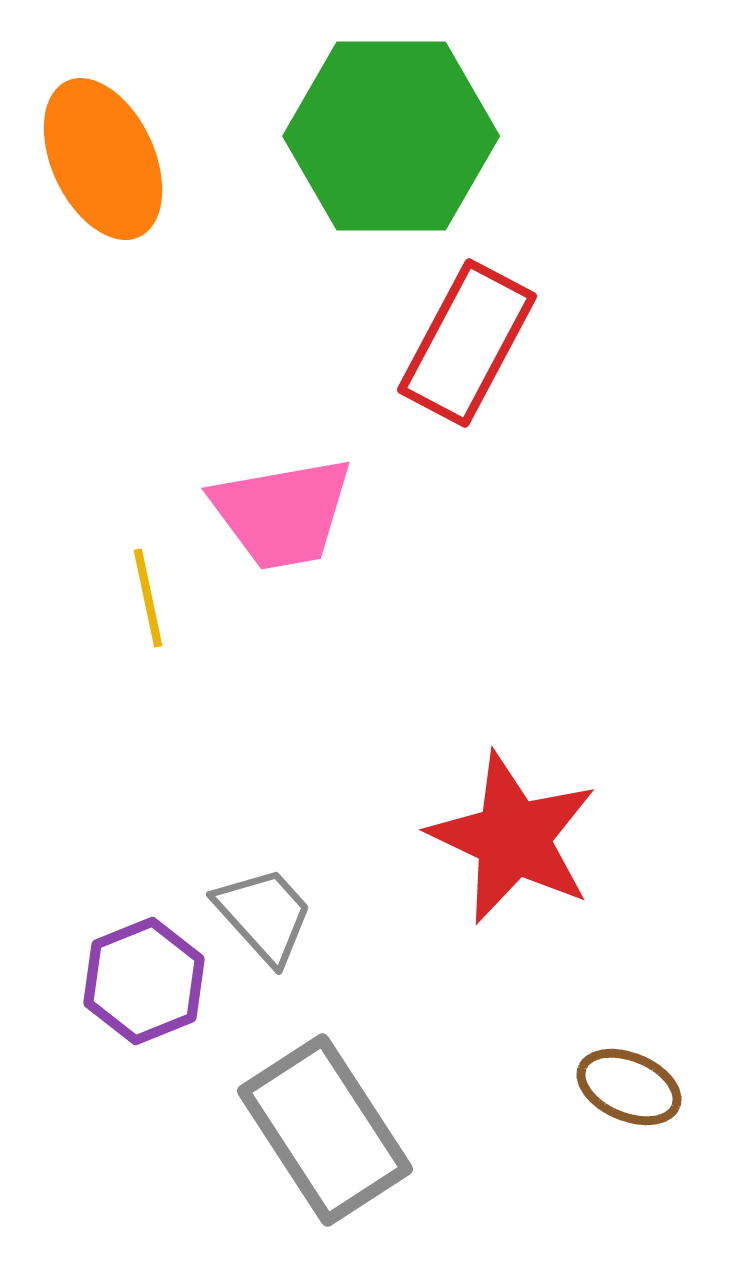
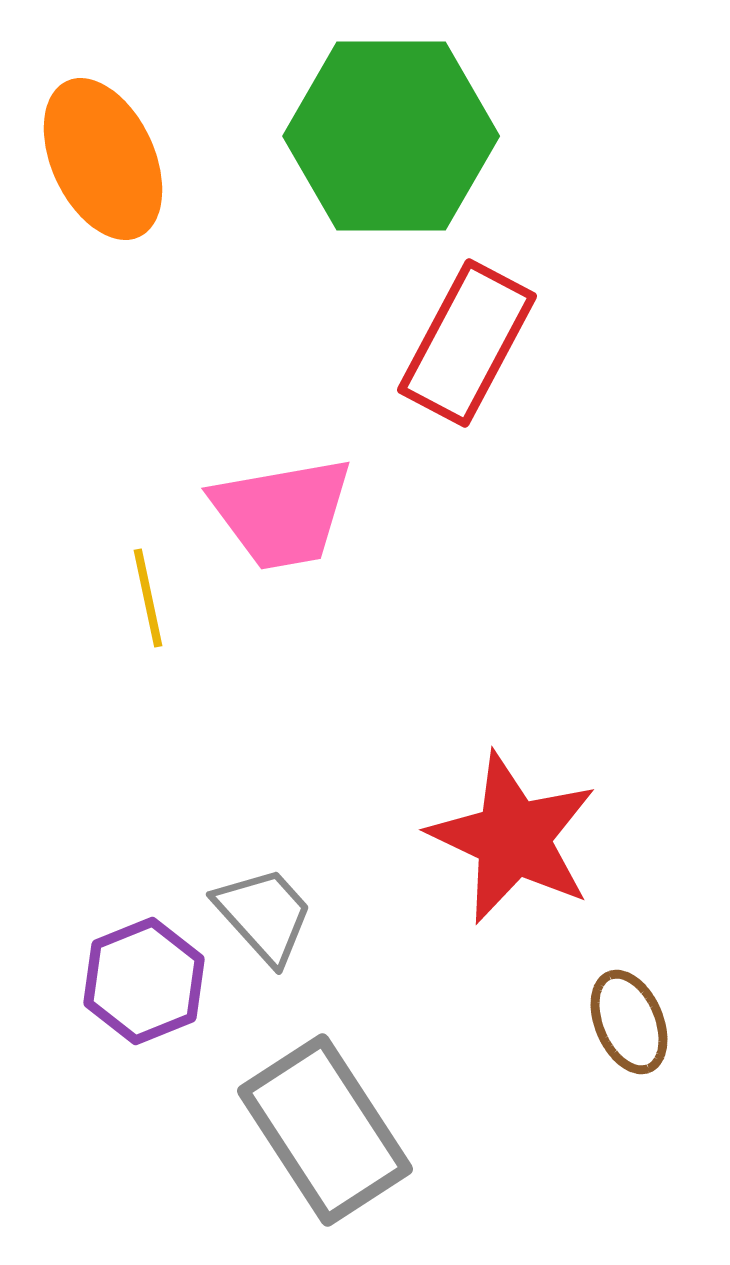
brown ellipse: moved 65 px up; rotated 44 degrees clockwise
